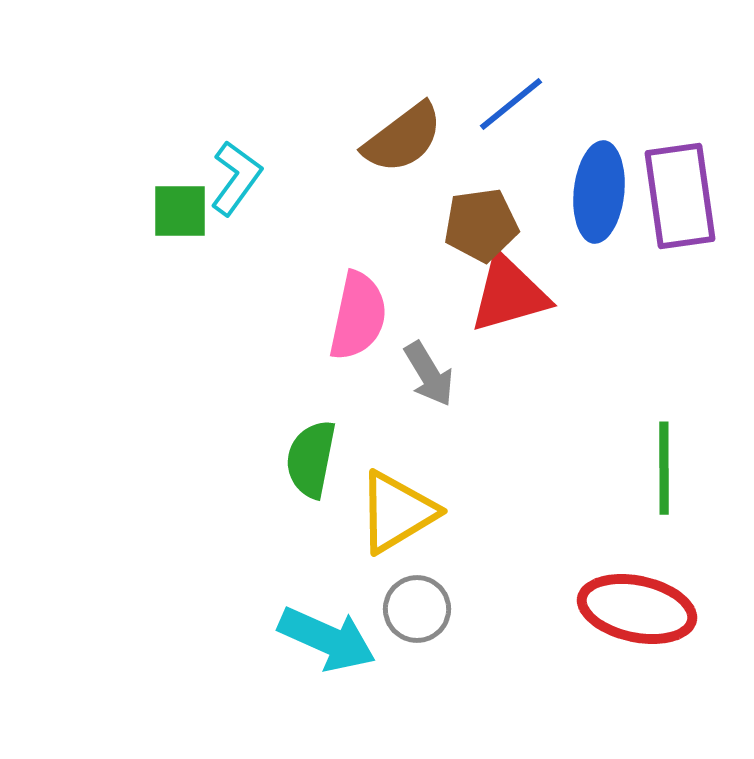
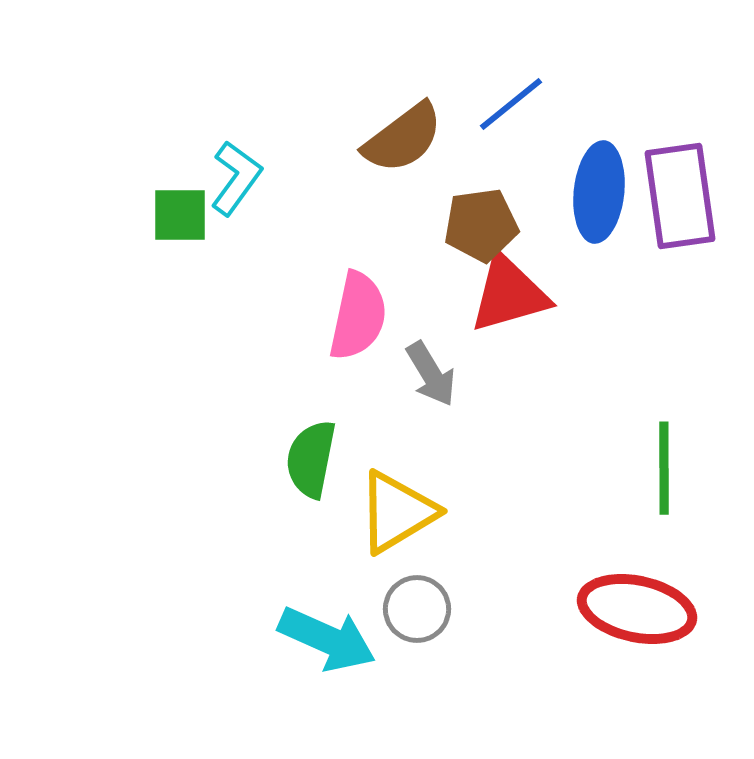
green square: moved 4 px down
gray arrow: moved 2 px right
